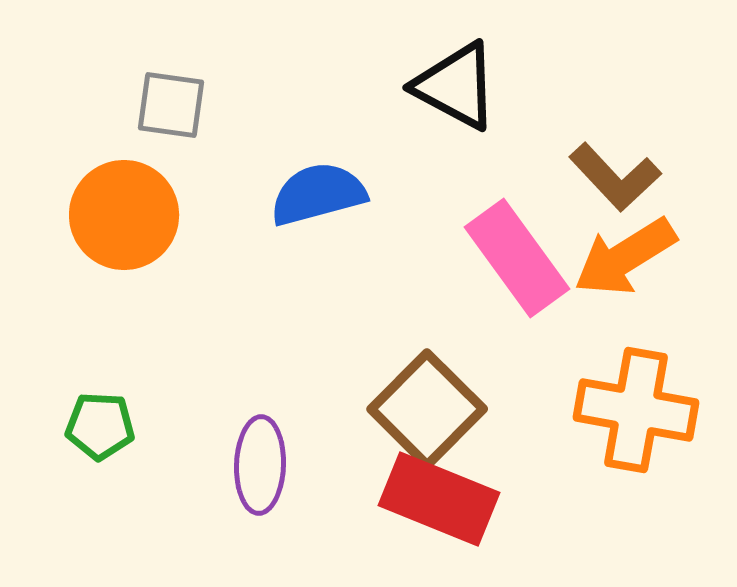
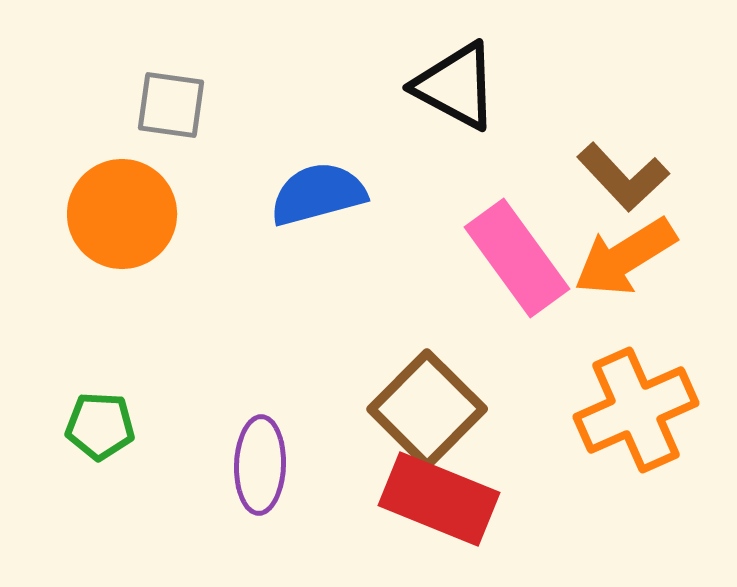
brown L-shape: moved 8 px right
orange circle: moved 2 px left, 1 px up
orange cross: rotated 34 degrees counterclockwise
